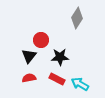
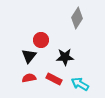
black star: moved 5 px right
red rectangle: moved 3 px left
